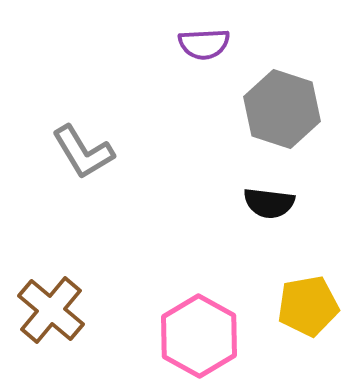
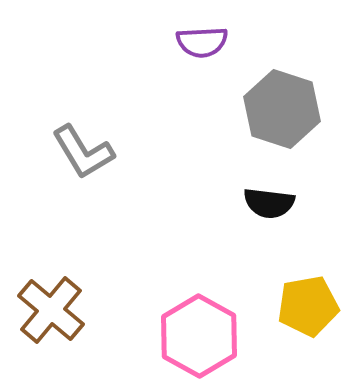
purple semicircle: moved 2 px left, 2 px up
